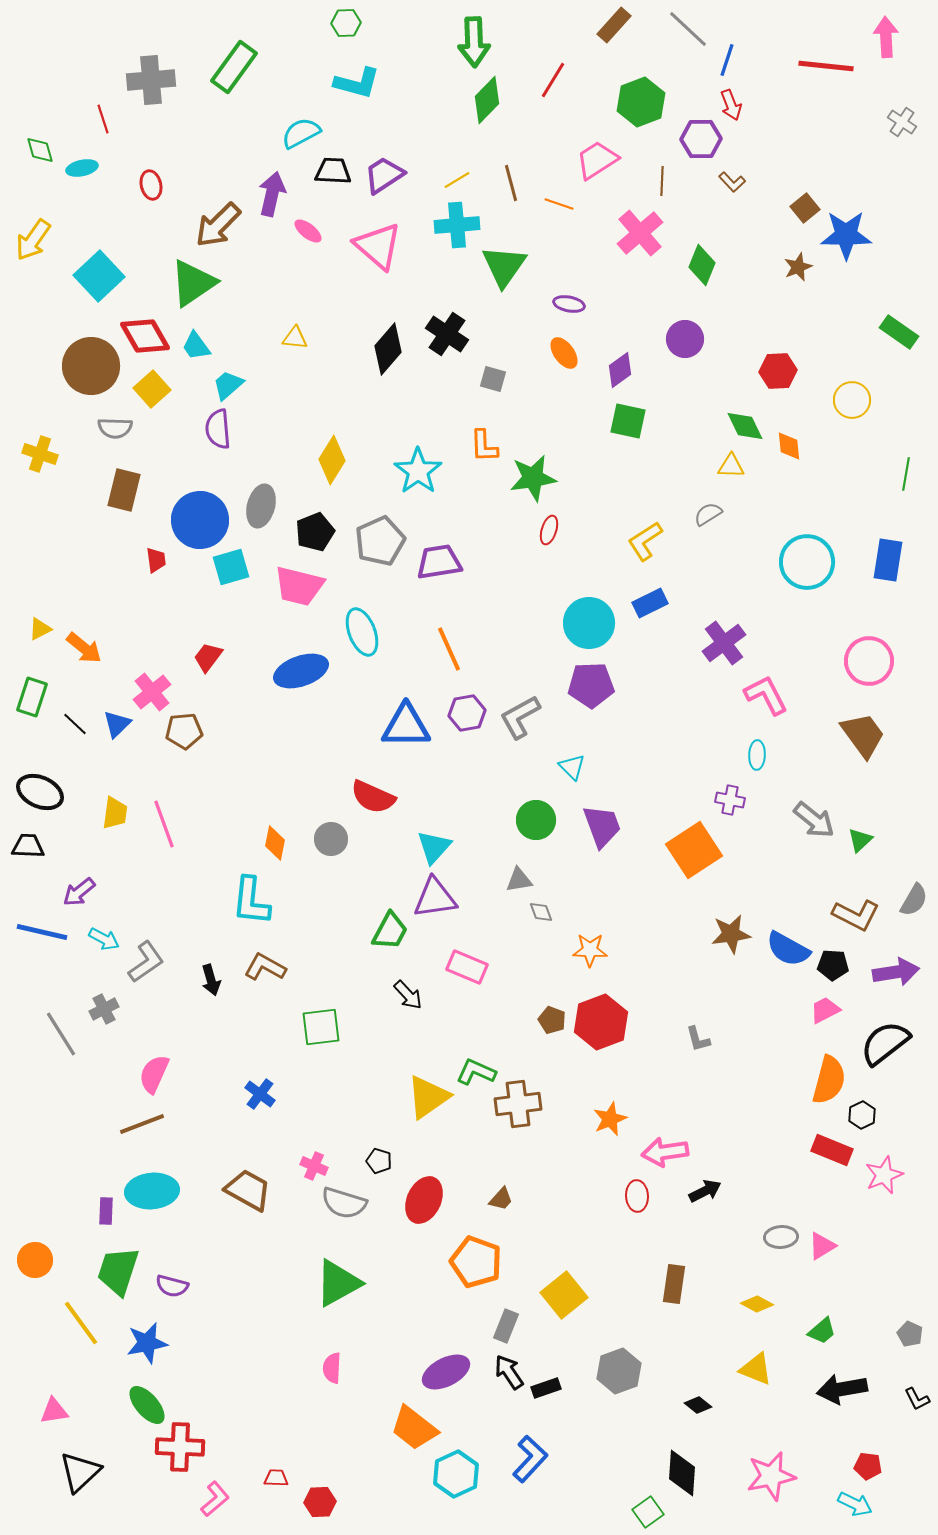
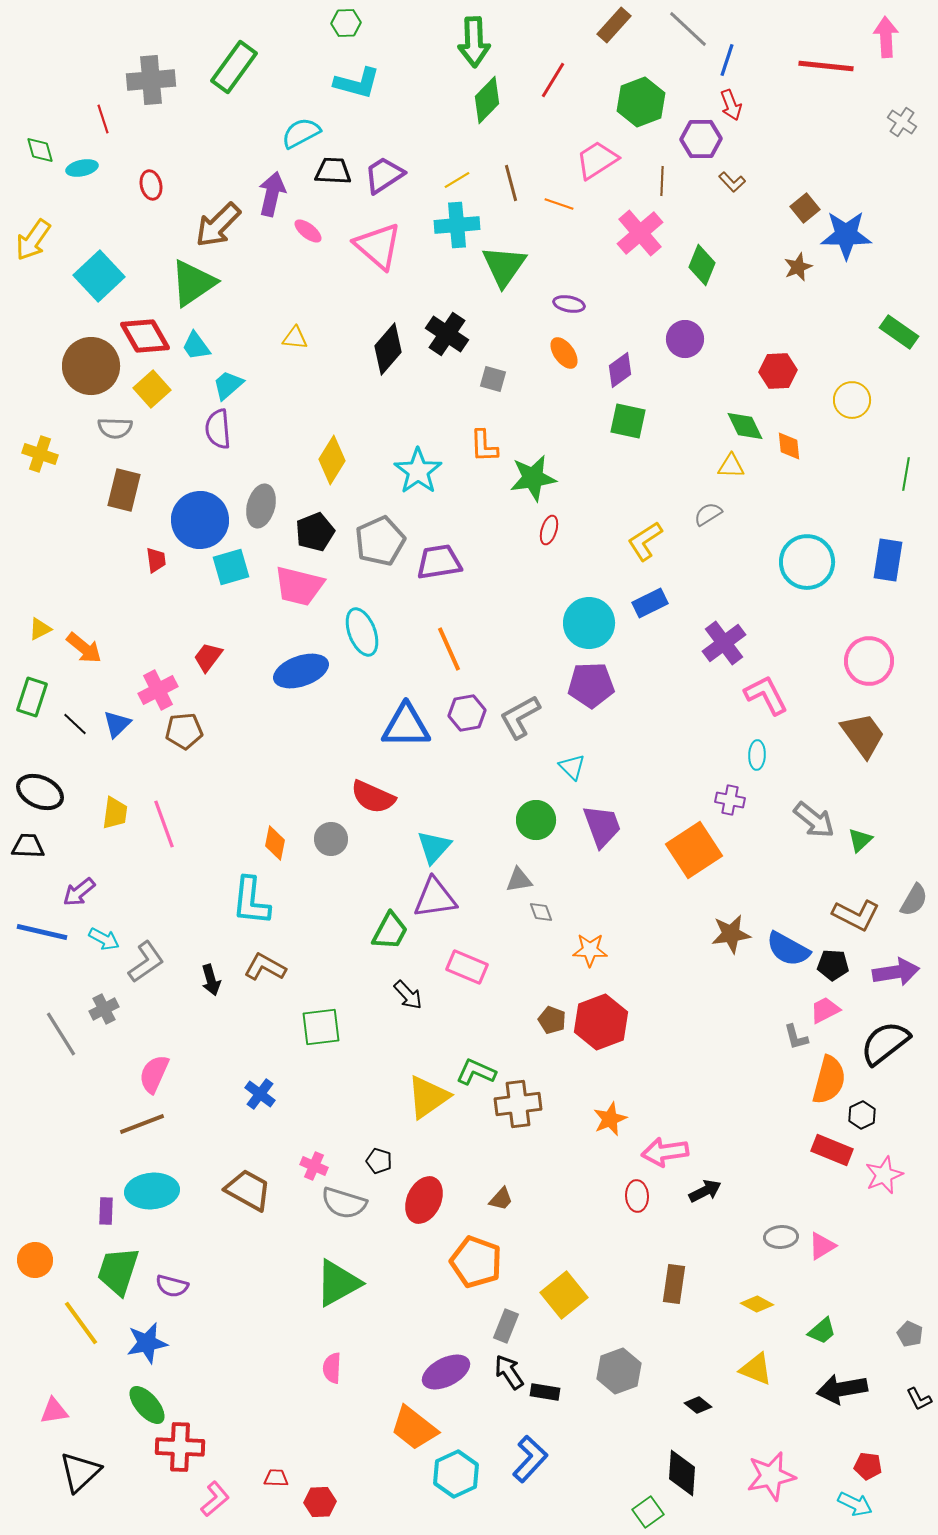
pink cross at (152, 692): moved 6 px right, 2 px up; rotated 12 degrees clockwise
gray L-shape at (698, 1039): moved 98 px right, 2 px up
black rectangle at (546, 1388): moved 1 px left, 4 px down; rotated 28 degrees clockwise
black L-shape at (917, 1399): moved 2 px right
